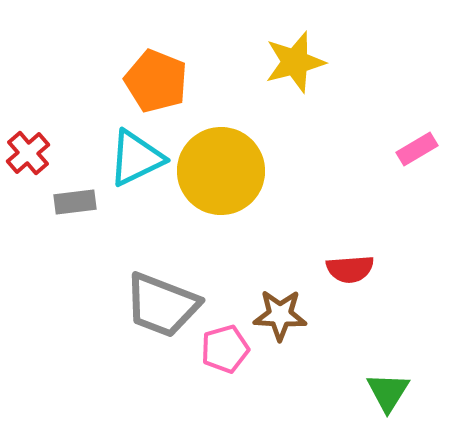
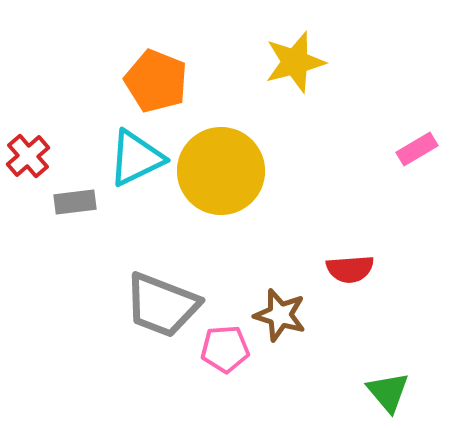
red cross: moved 3 px down
brown star: rotated 14 degrees clockwise
pink pentagon: rotated 12 degrees clockwise
green triangle: rotated 12 degrees counterclockwise
